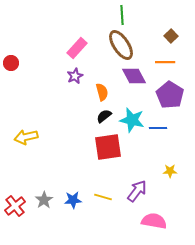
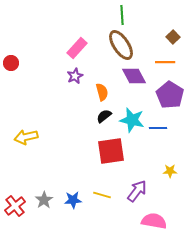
brown square: moved 2 px right, 1 px down
red square: moved 3 px right, 4 px down
yellow line: moved 1 px left, 2 px up
